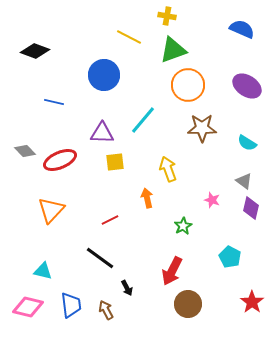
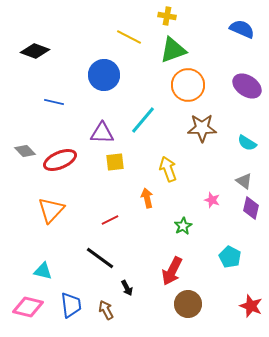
red star: moved 1 px left, 4 px down; rotated 15 degrees counterclockwise
